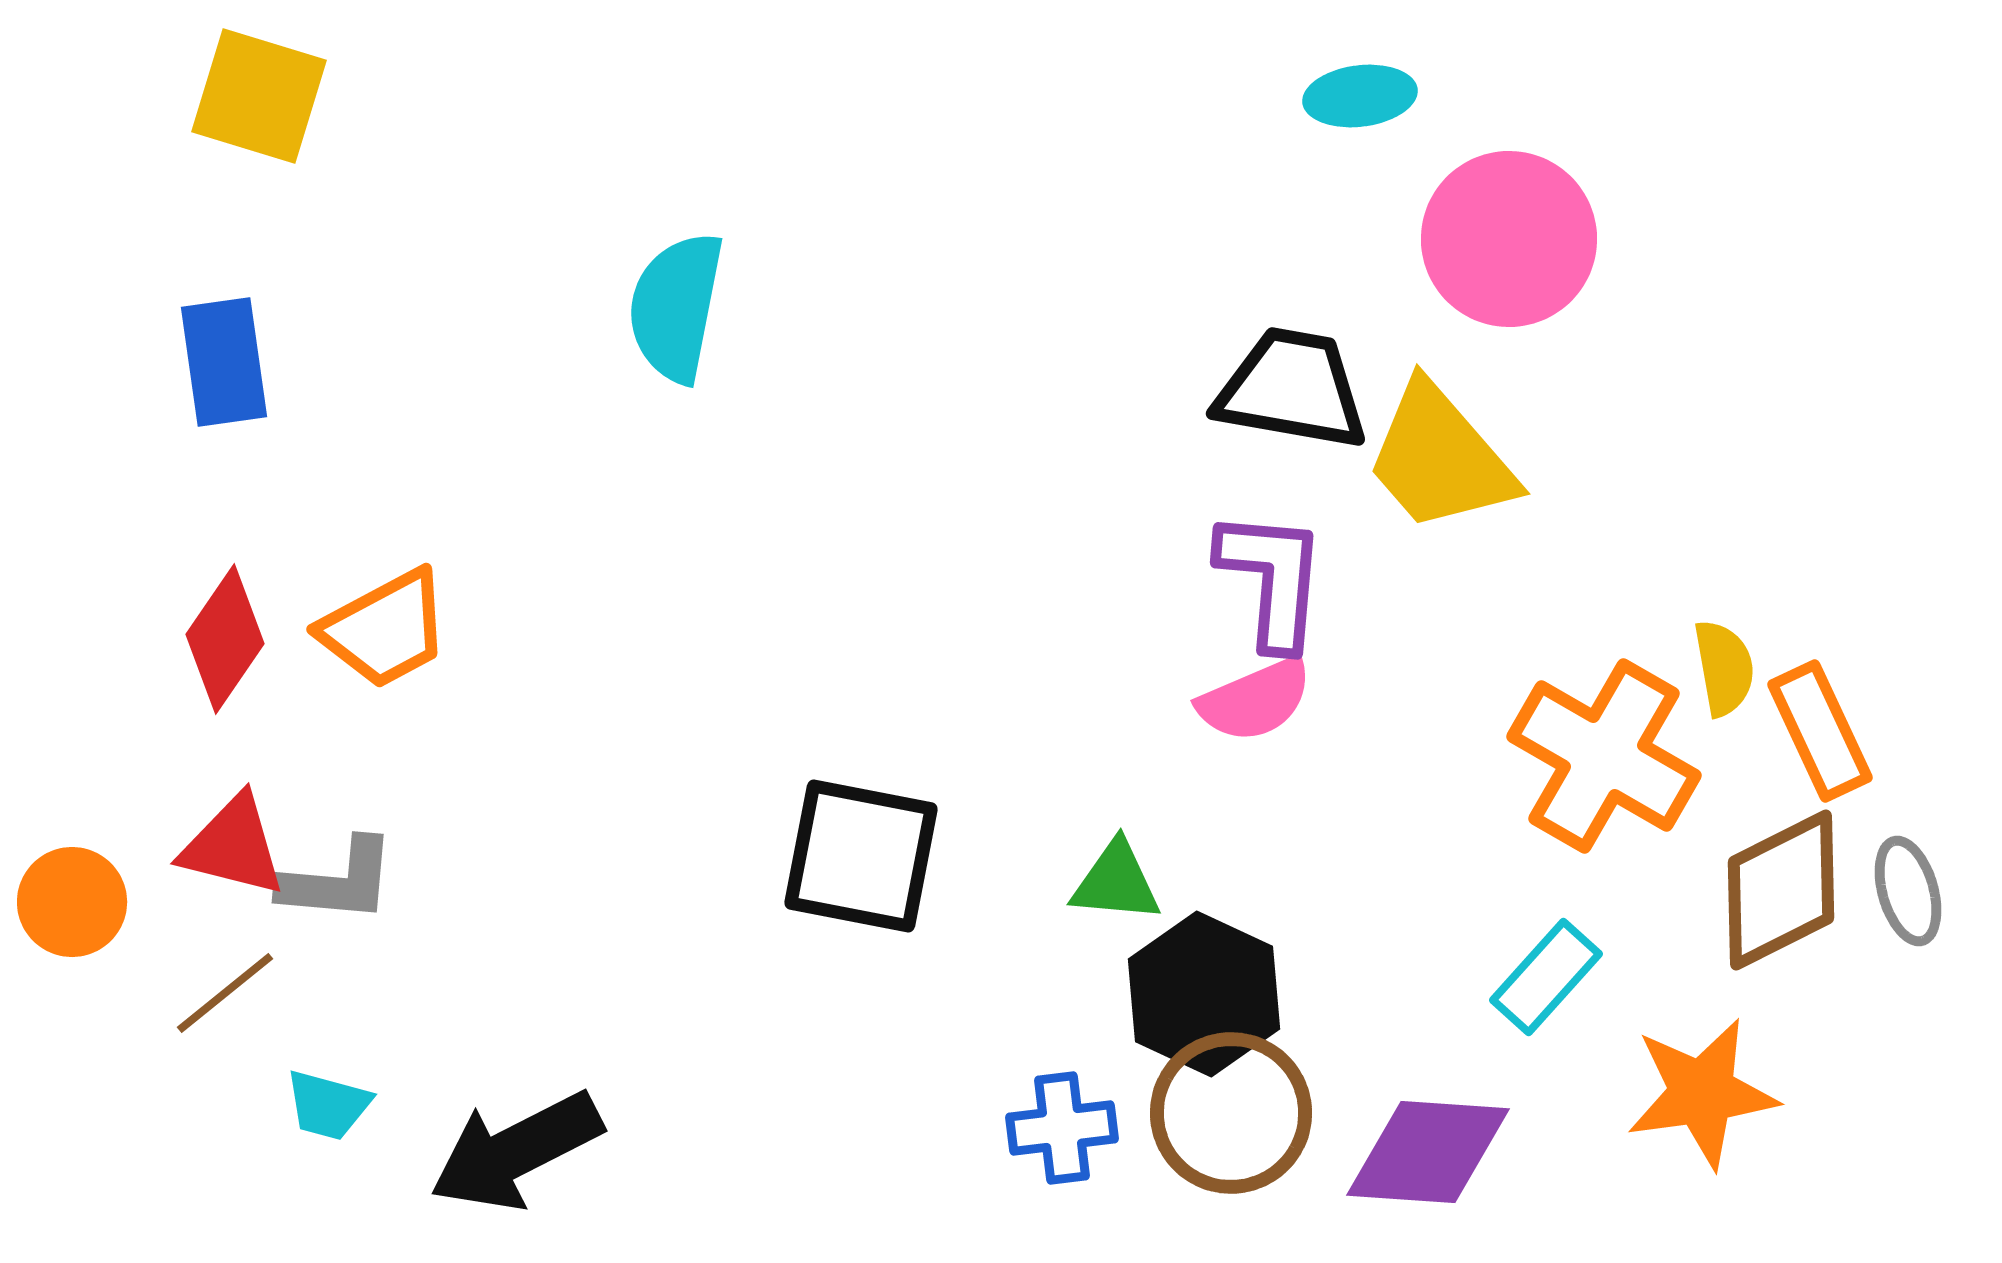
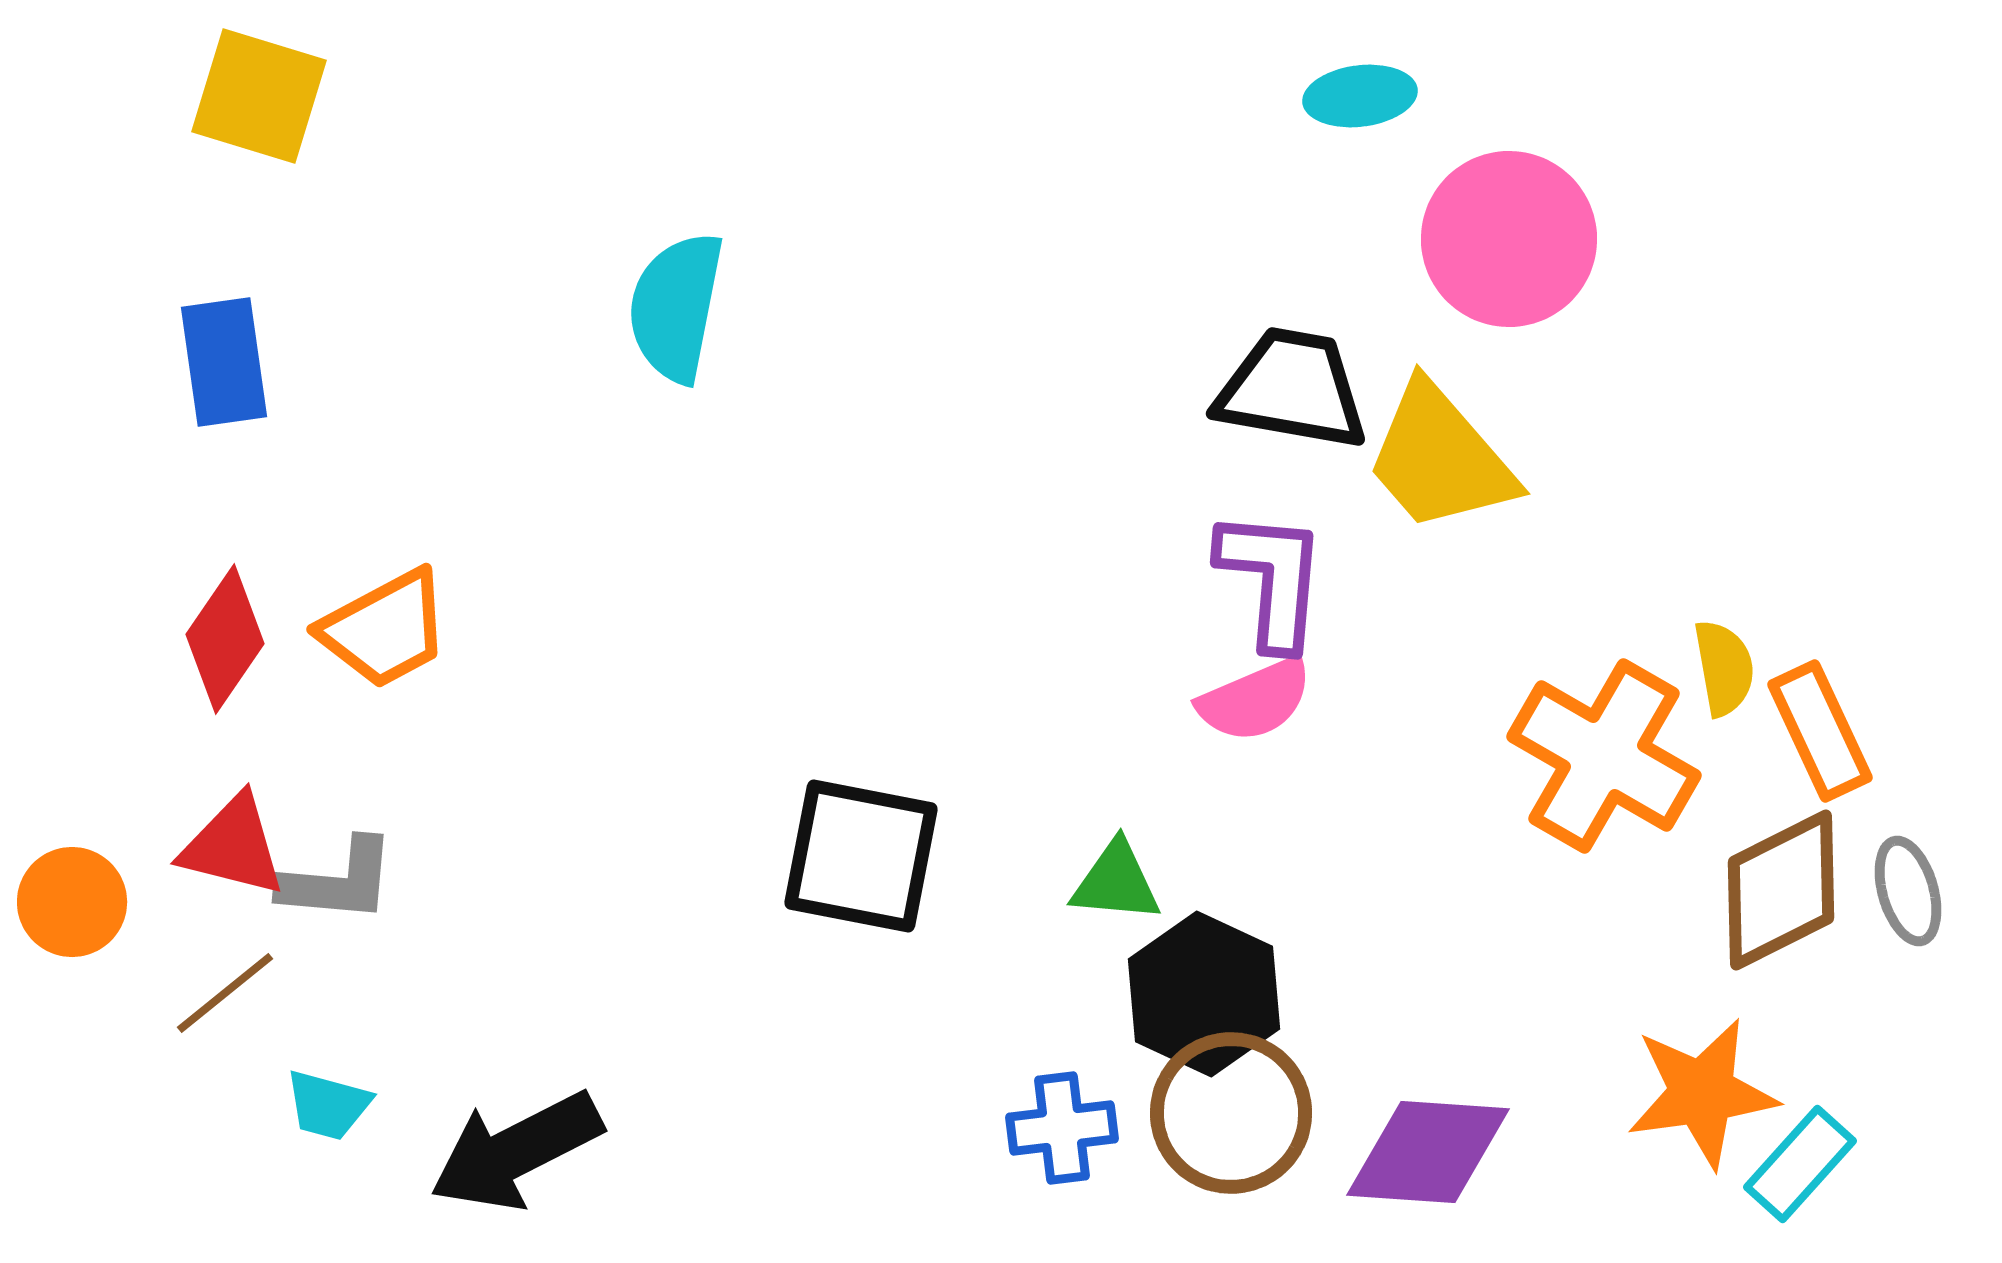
cyan rectangle: moved 254 px right, 187 px down
